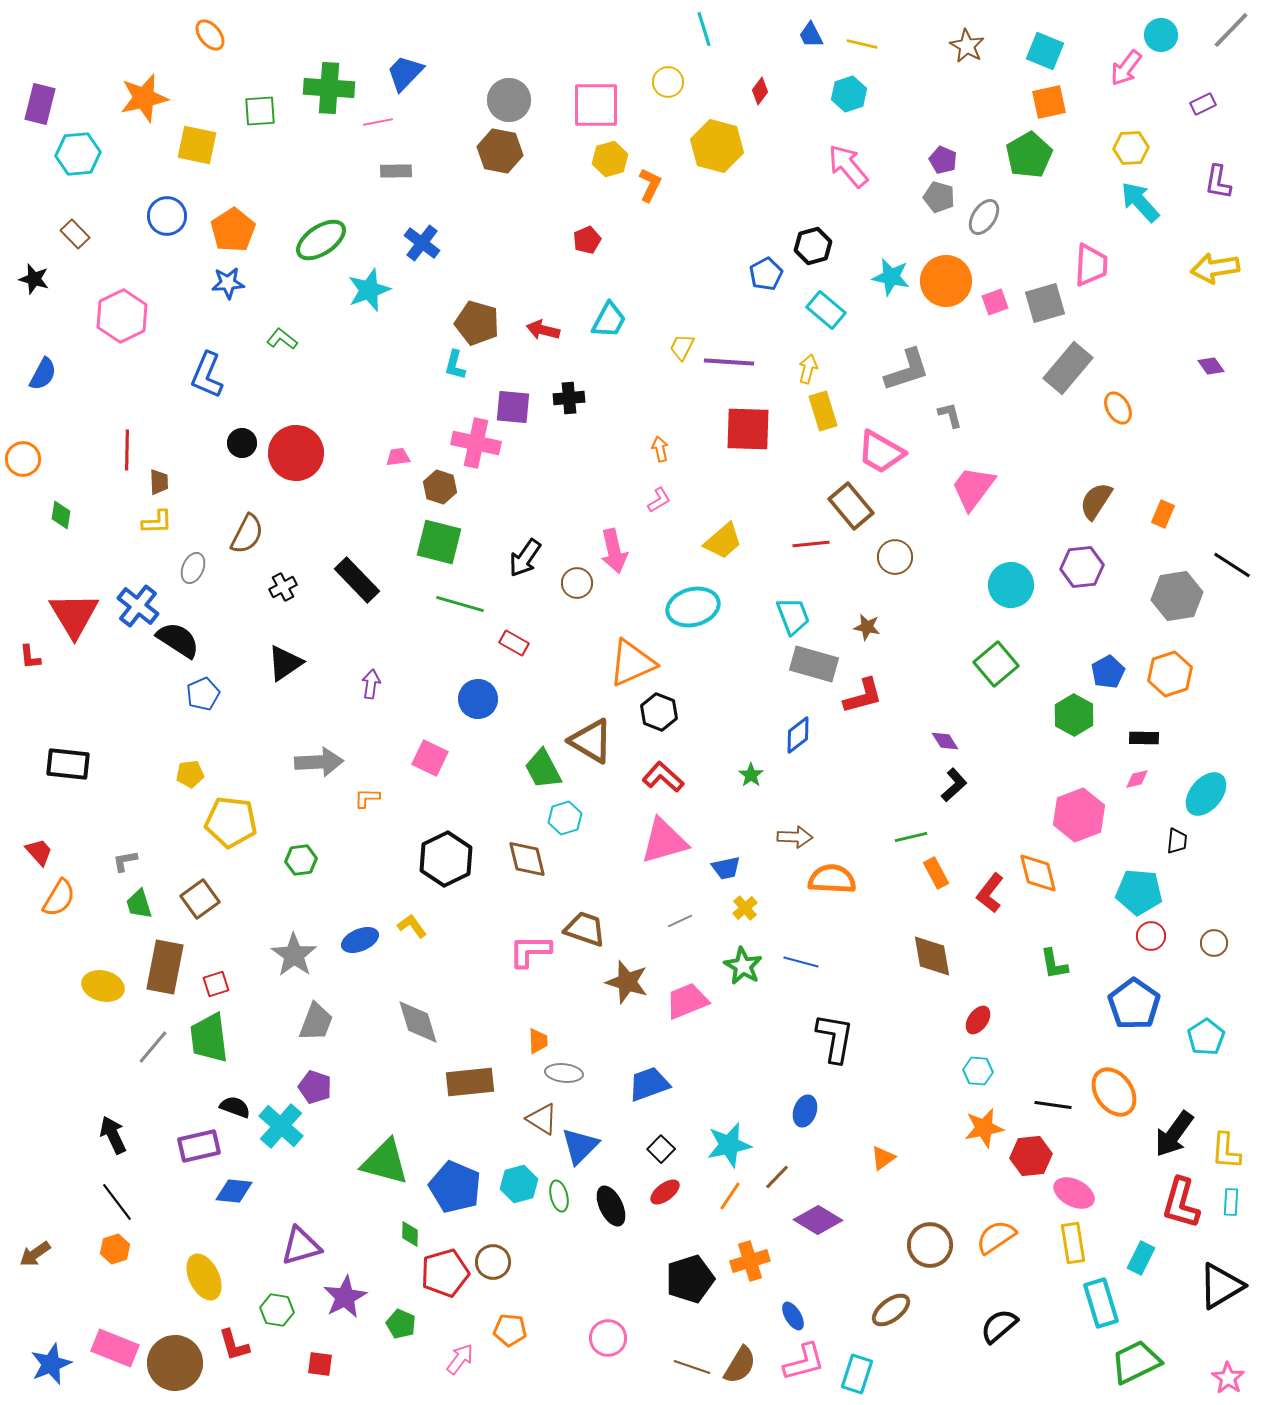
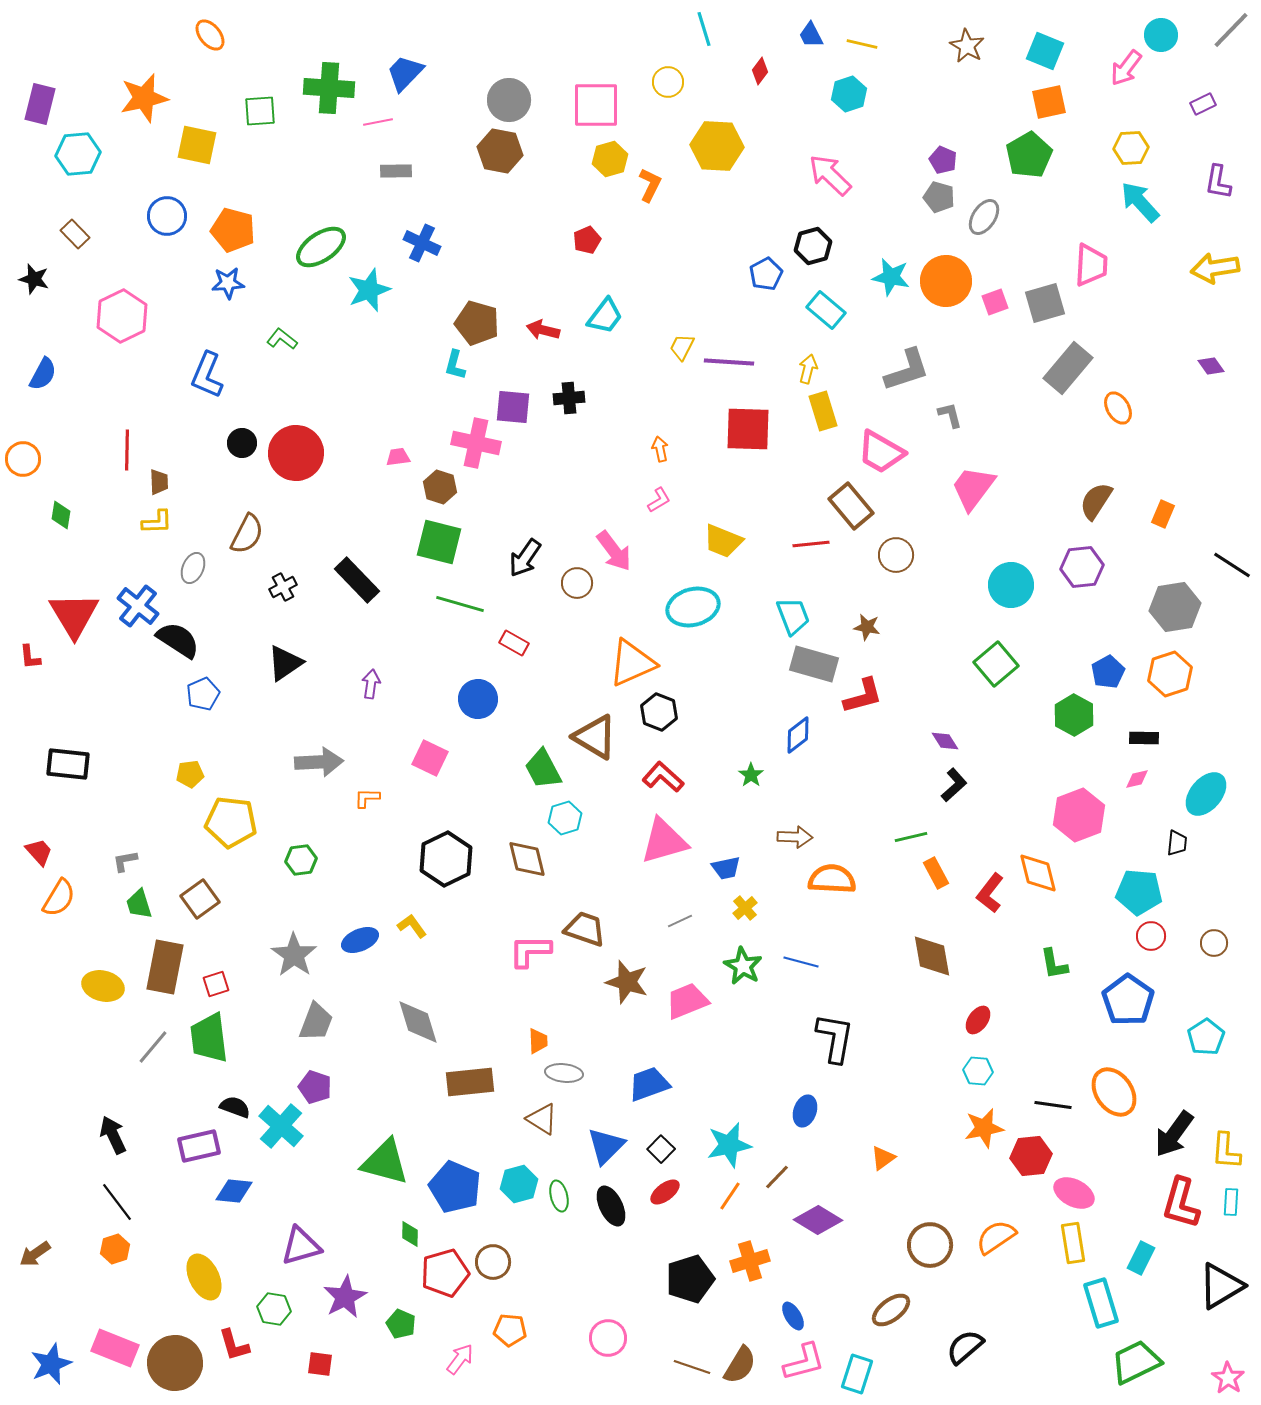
red diamond at (760, 91): moved 20 px up
yellow hexagon at (717, 146): rotated 12 degrees counterclockwise
pink arrow at (848, 166): moved 18 px left, 9 px down; rotated 6 degrees counterclockwise
orange pentagon at (233, 230): rotated 24 degrees counterclockwise
green ellipse at (321, 240): moved 7 px down
blue cross at (422, 243): rotated 12 degrees counterclockwise
cyan trapezoid at (609, 320): moved 4 px left, 4 px up; rotated 9 degrees clockwise
yellow trapezoid at (723, 541): rotated 63 degrees clockwise
pink arrow at (614, 551): rotated 24 degrees counterclockwise
brown circle at (895, 557): moved 1 px right, 2 px up
gray hexagon at (1177, 596): moved 2 px left, 11 px down
brown triangle at (591, 741): moved 4 px right, 4 px up
black trapezoid at (1177, 841): moved 2 px down
blue pentagon at (1134, 1004): moved 6 px left, 4 px up
blue triangle at (580, 1146): moved 26 px right
green hexagon at (277, 1310): moved 3 px left, 1 px up
black semicircle at (999, 1326): moved 34 px left, 21 px down
